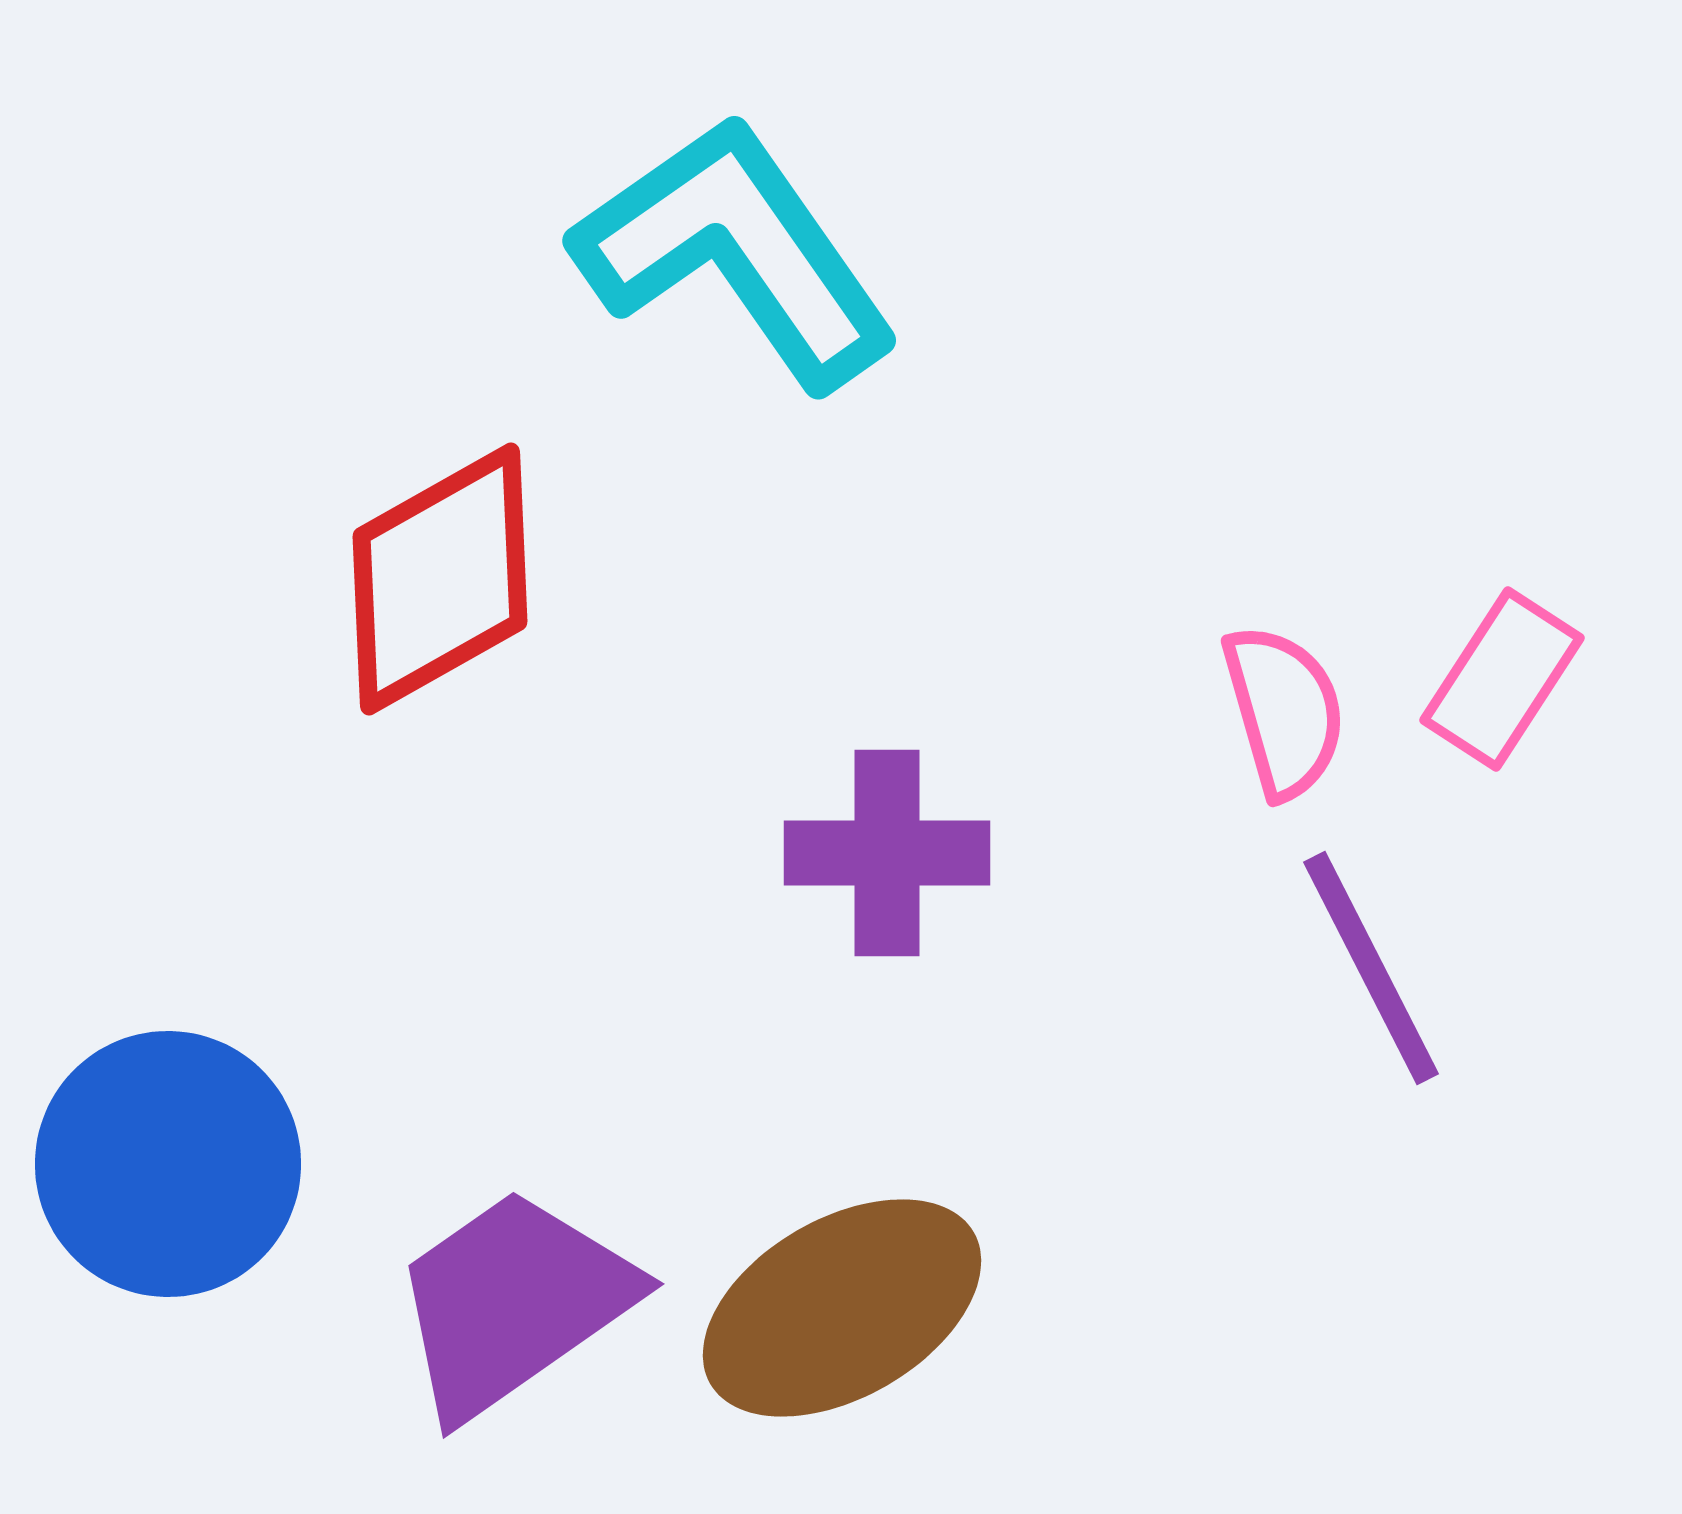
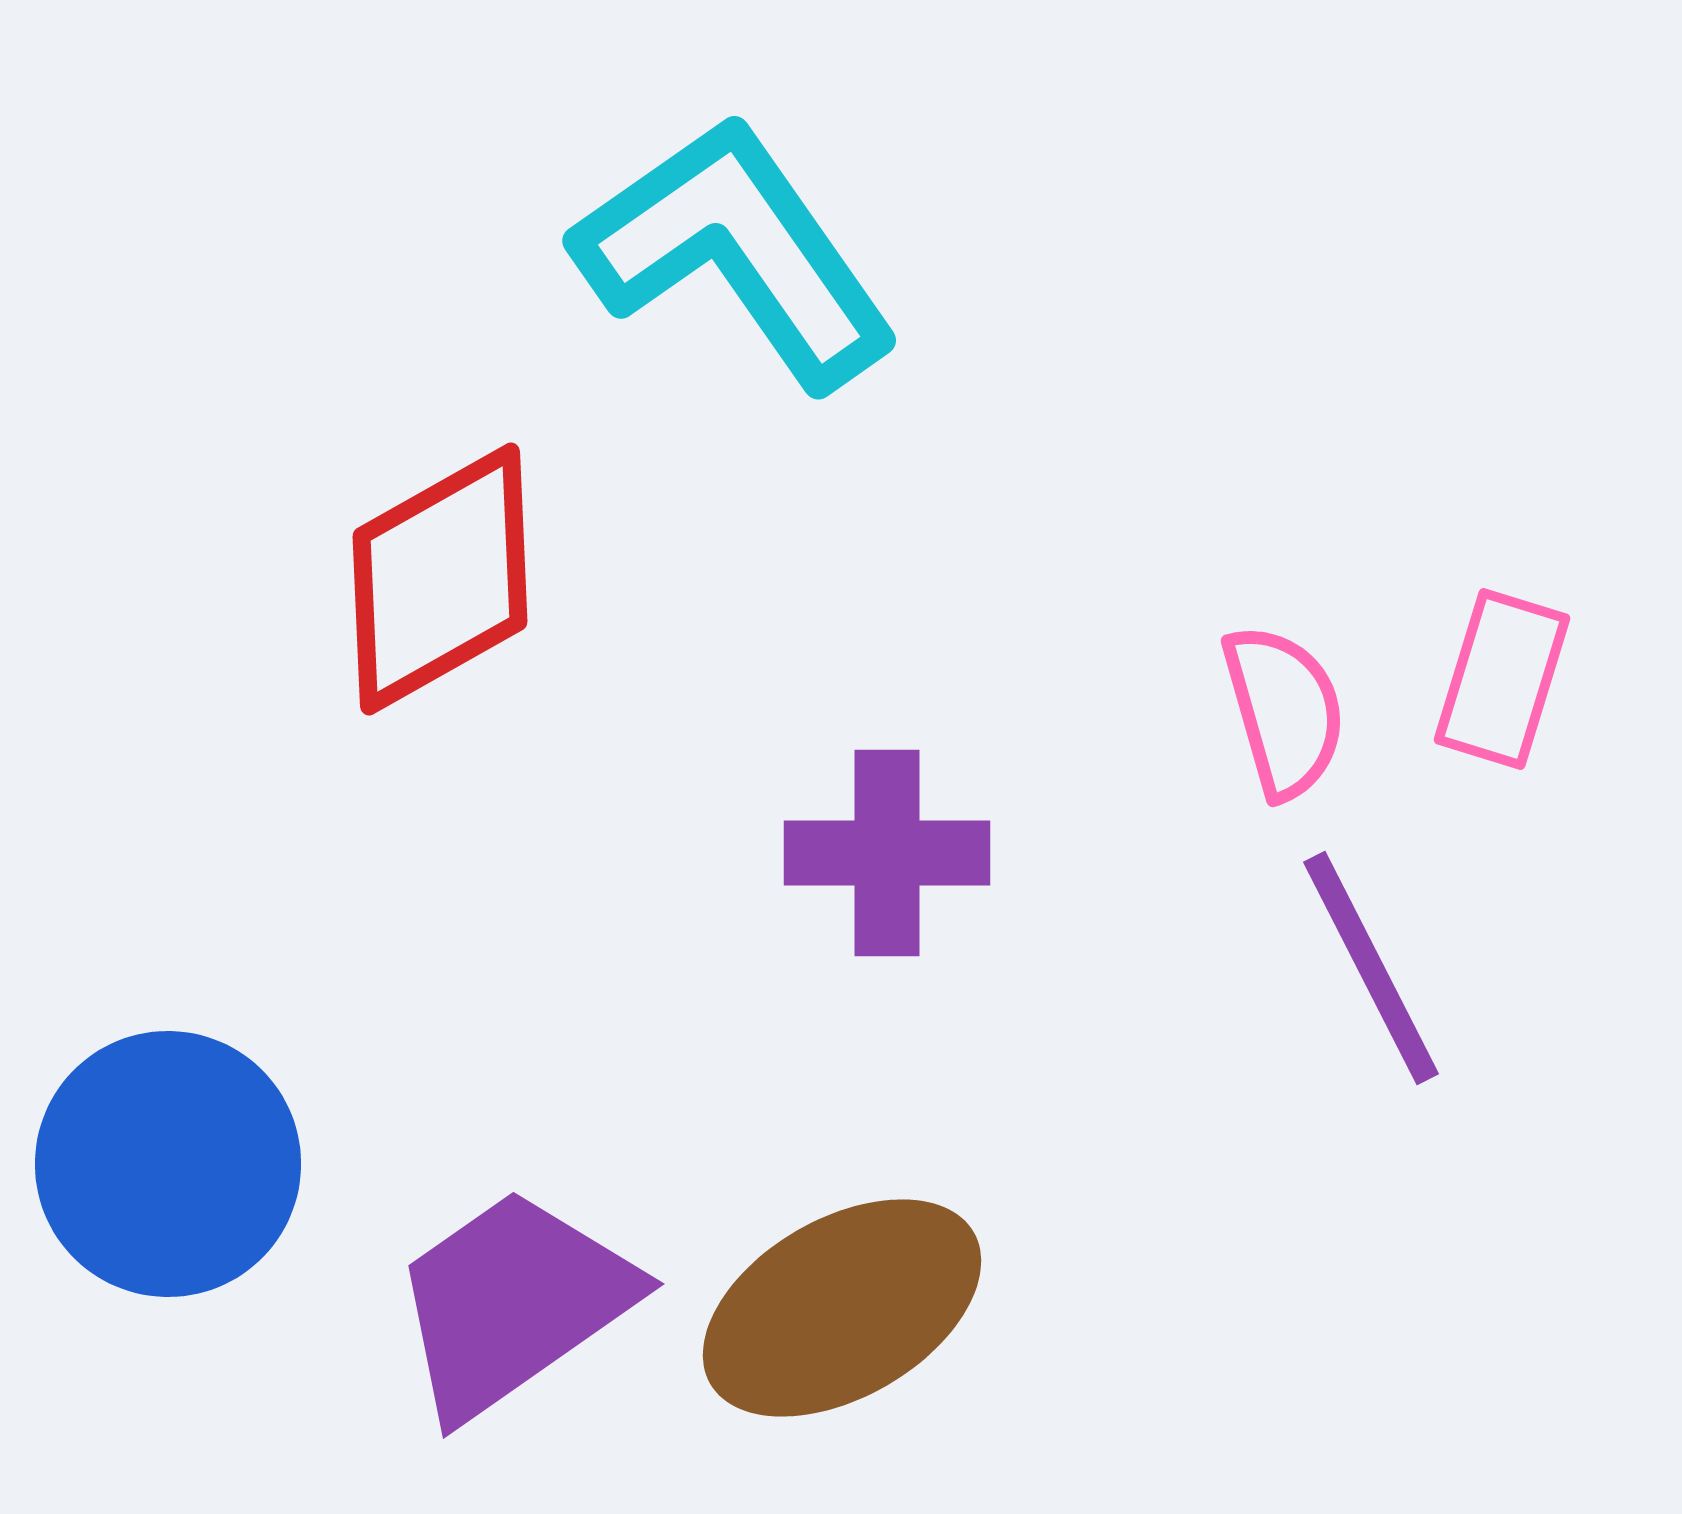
pink rectangle: rotated 16 degrees counterclockwise
